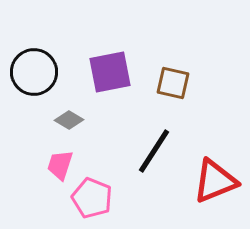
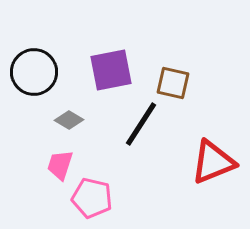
purple square: moved 1 px right, 2 px up
black line: moved 13 px left, 27 px up
red triangle: moved 2 px left, 19 px up
pink pentagon: rotated 9 degrees counterclockwise
